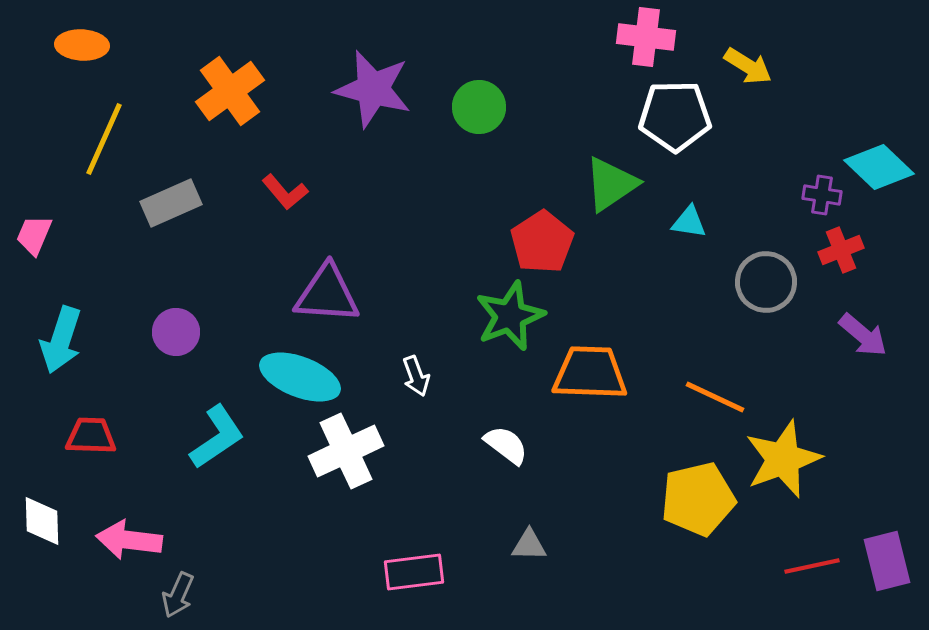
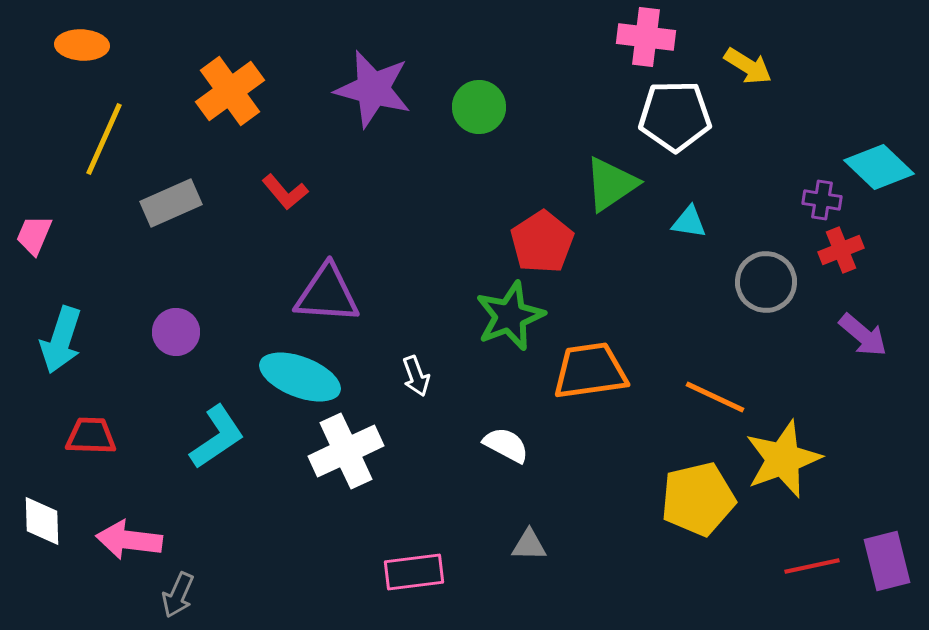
purple cross: moved 5 px down
orange trapezoid: moved 2 px up; rotated 10 degrees counterclockwise
white semicircle: rotated 9 degrees counterclockwise
